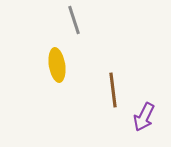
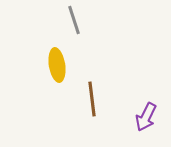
brown line: moved 21 px left, 9 px down
purple arrow: moved 2 px right
